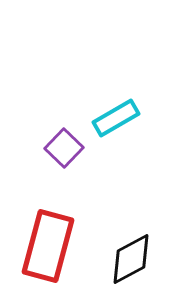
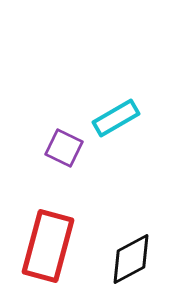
purple square: rotated 18 degrees counterclockwise
